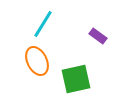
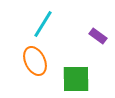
orange ellipse: moved 2 px left
green square: rotated 12 degrees clockwise
